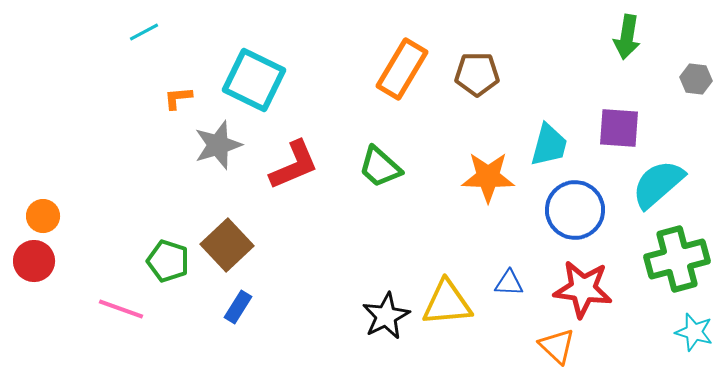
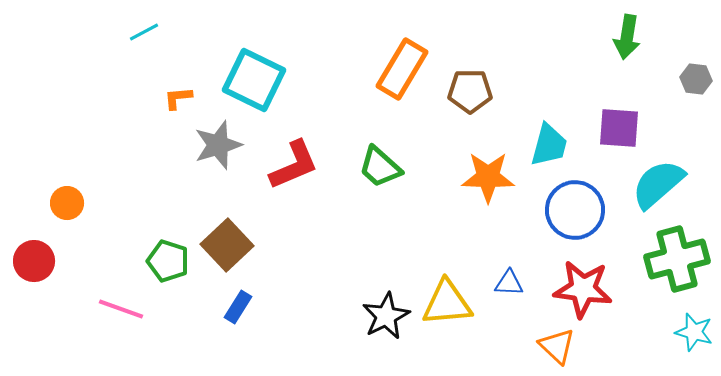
brown pentagon: moved 7 px left, 17 px down
orange circle: moved 24 px right, 13 px up
